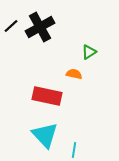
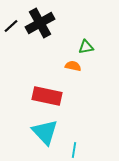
black cross: moved 4 px up
green triangle: moved 3 px left, 5 px up; rotated 21 degrees clockwise
orange semicircle: moved 1 px left, 8 px up
cyan triangle: moved 3 px up
